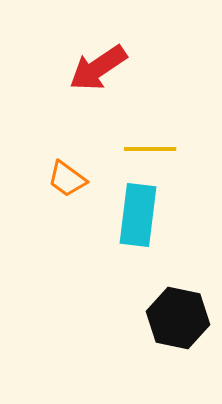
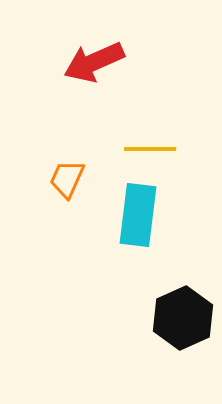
red arrow: moved 4 px left, 6 px up; rotated 10 degrees clockwise
orange trapezoid: rotated 78 degrees clockwise
black hexagon: moved 5 px right; rotated 24 degrees clockwise
